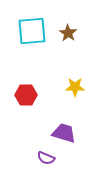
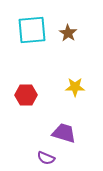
cyan square: moved 1 px up
